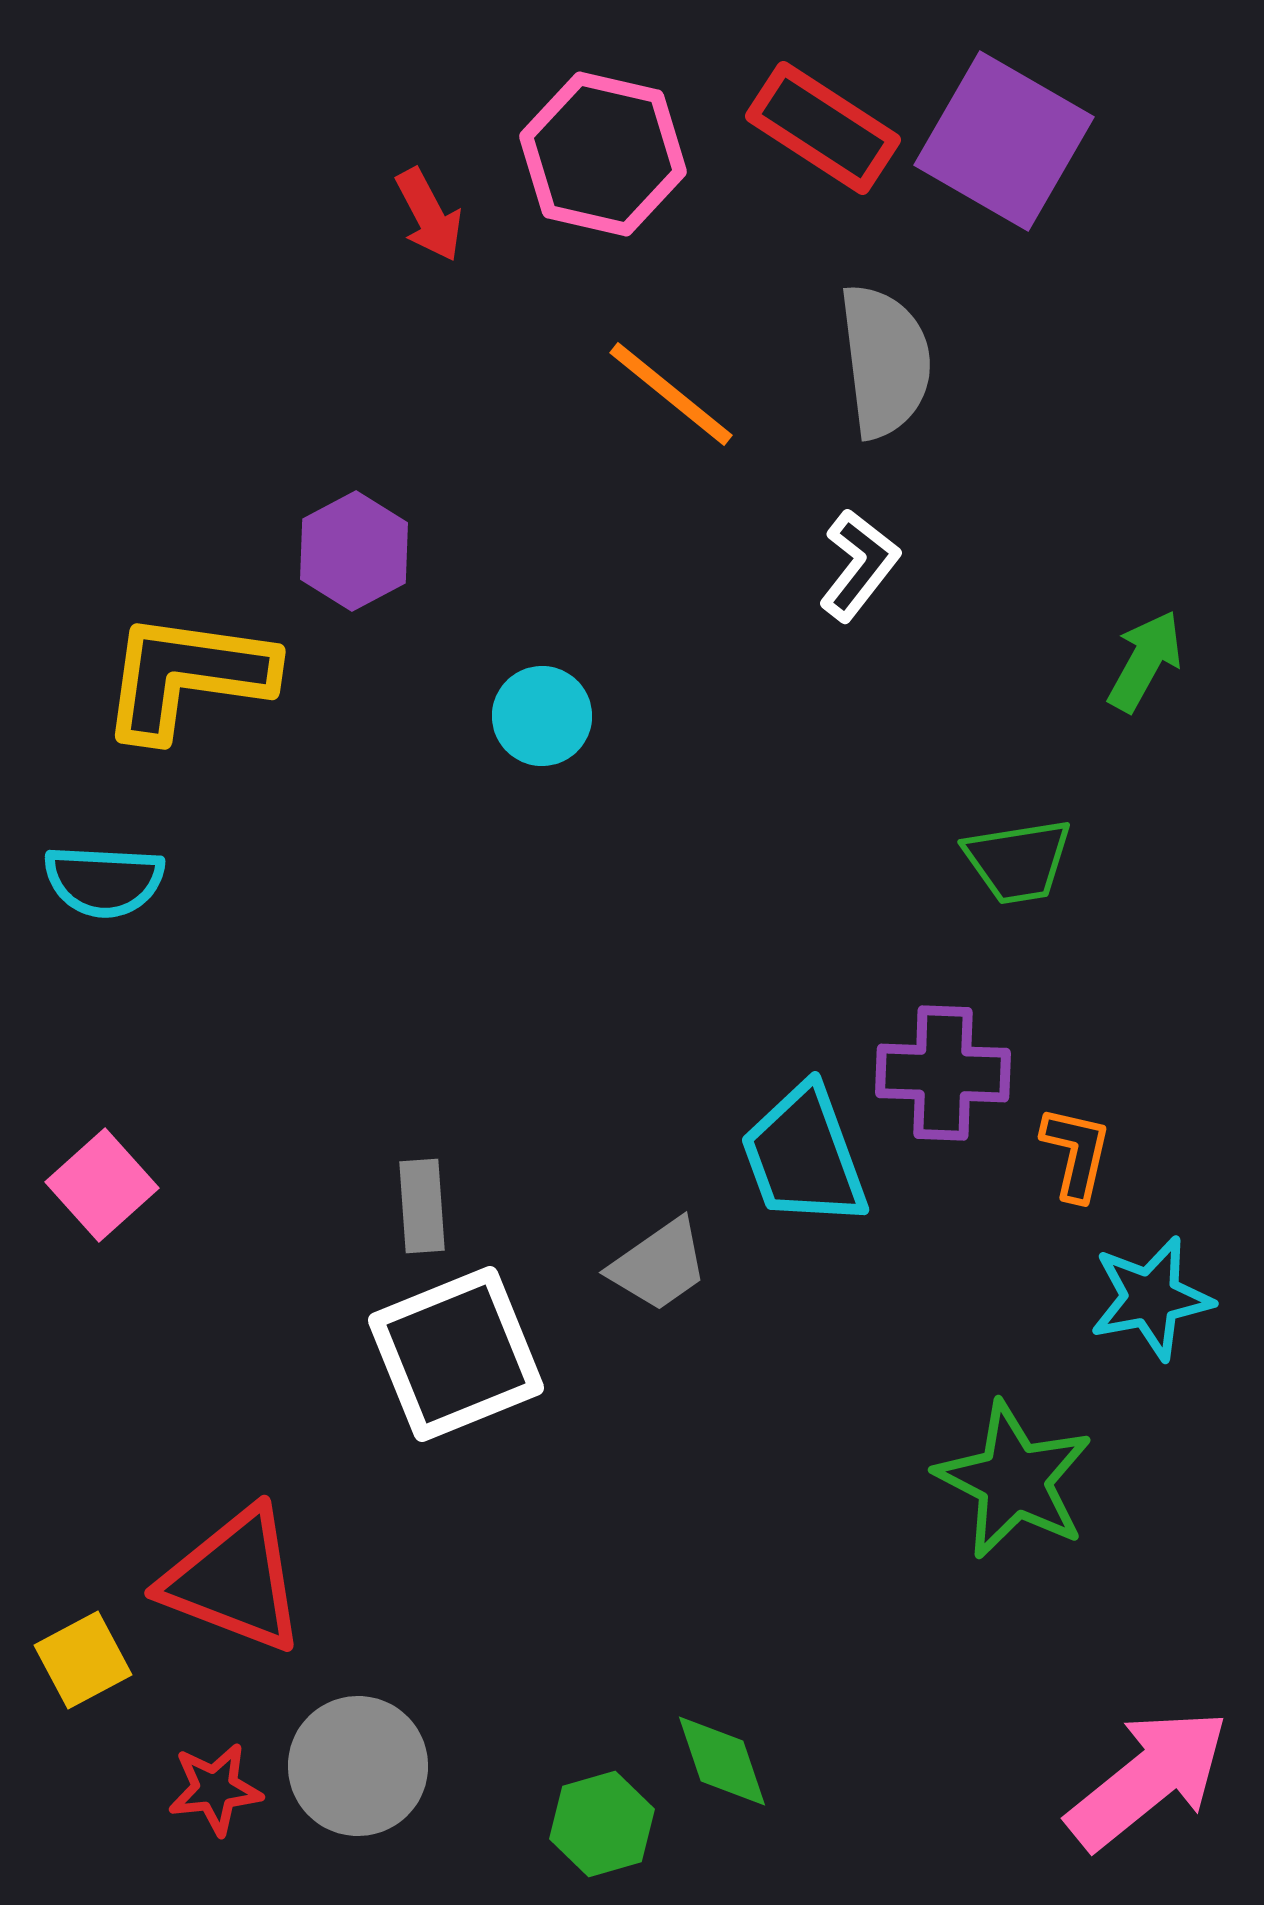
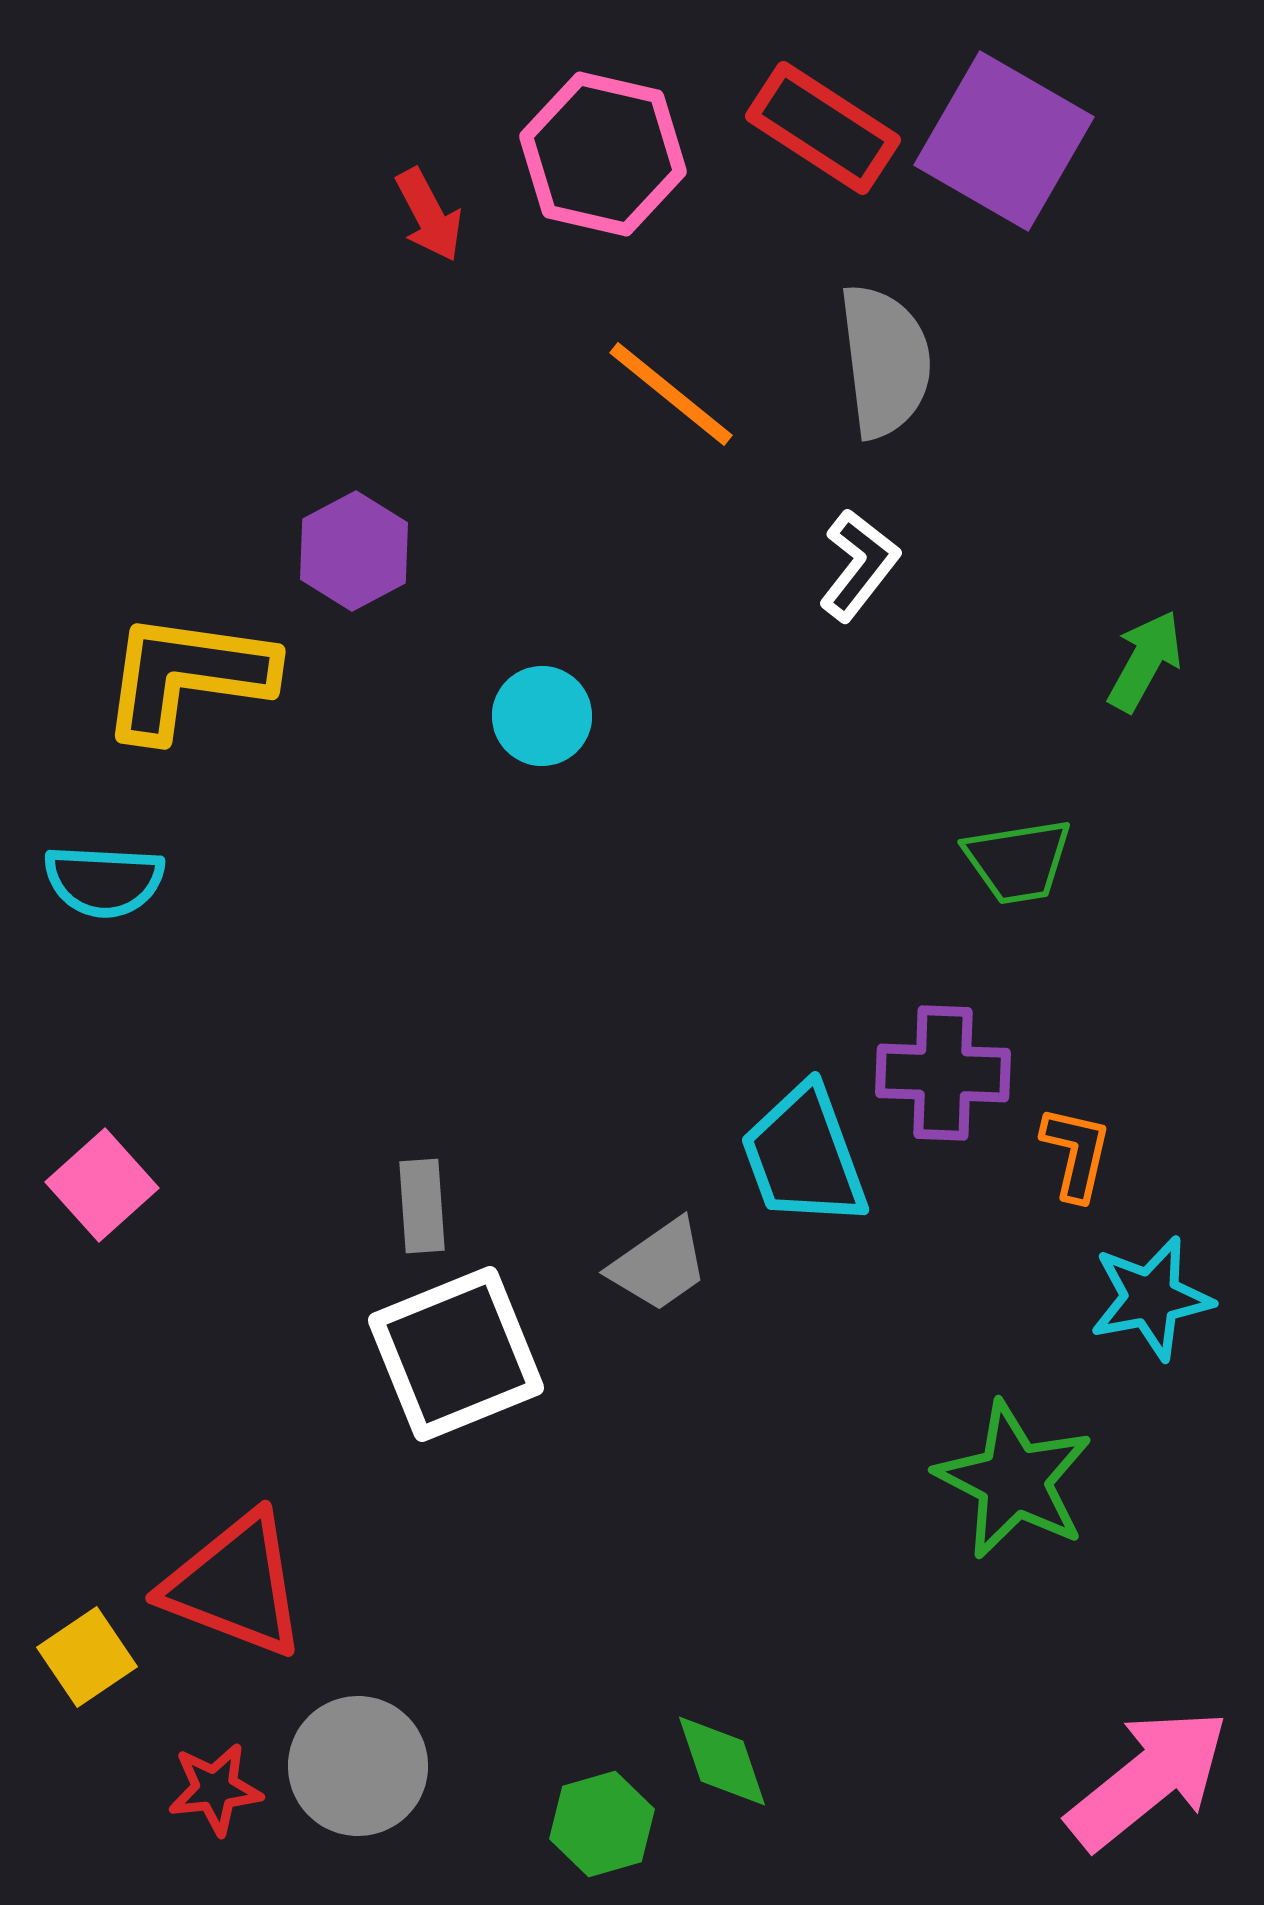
red triangle: moved 1 px right, 5 px down
yellow square: moved 4 px right, 3 px up; rotated 6 degrees counterclockwise
